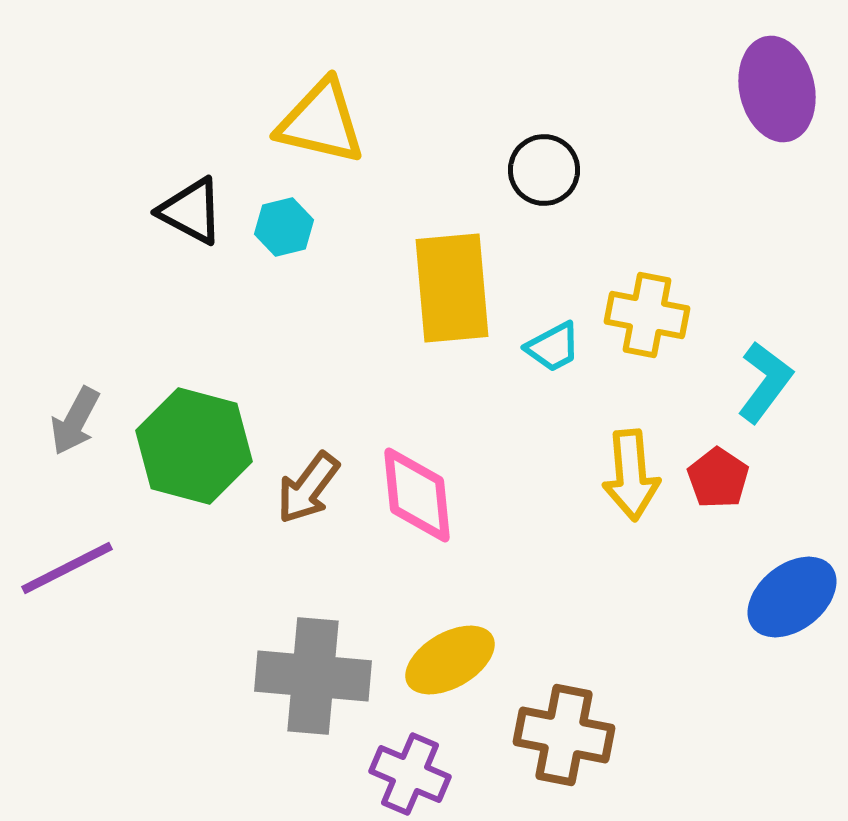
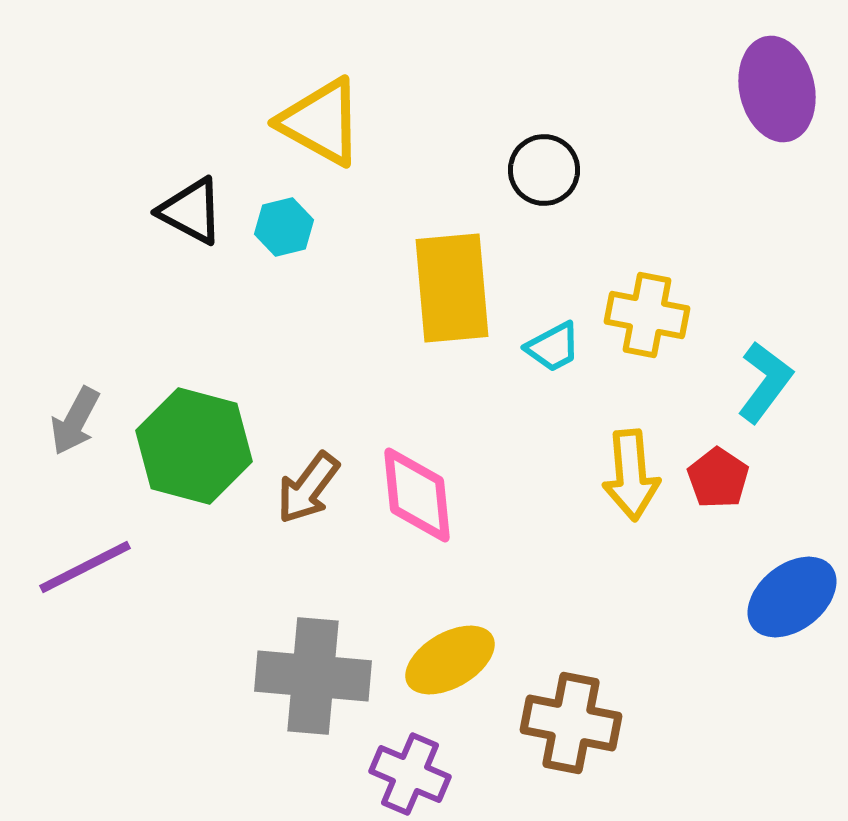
yellow triangle: rotated 16 degrees clockwise
purple line: moved 18 px right, 1 px up
brown cross: moved 7 px right, 12 px up
